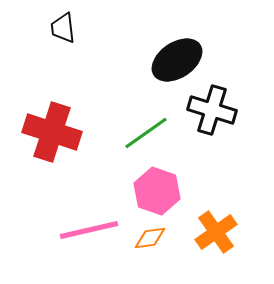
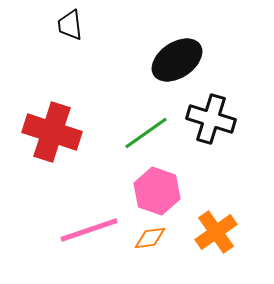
black trapezoid: moved 7 px right, 3 px up
black cross: moved 1 px left, 9 px down
pink line: rotated 6 degrees counterclockwise
